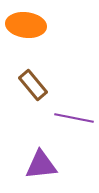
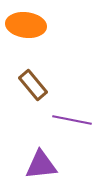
purple line: moved 2 px left, 2 px down
